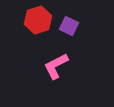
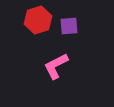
purple square: rotated 30 degrees counterclockwise
